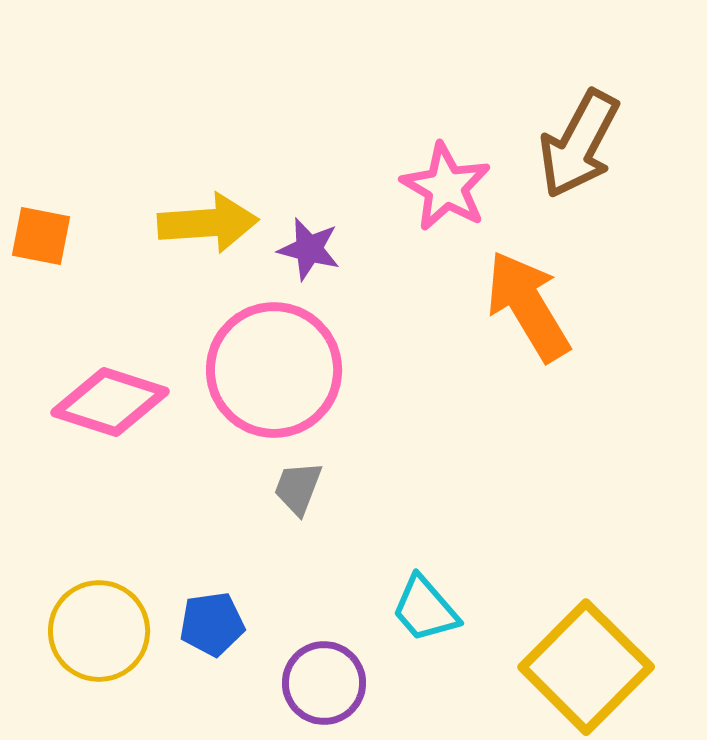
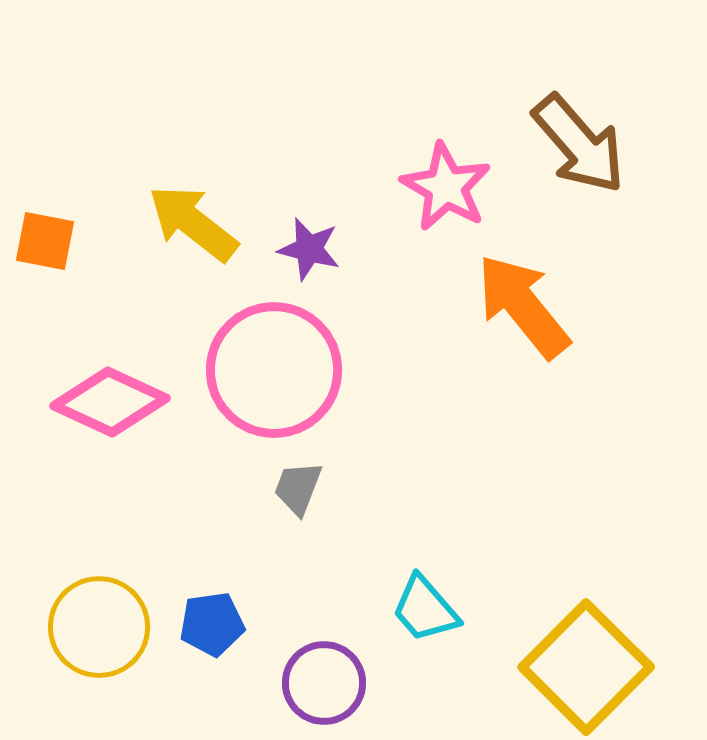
brown arrow: rotated 69 degrees counterclockwise
yellow arrow: moved 15 px left; rotated 138 degrees counterclockwise
orange square: moved 4 px right, 5 px down
orange arrow: moved 5 px left; rotated 8 degrees counterclockwise
pink diamond: rotated 7 degrees clockwise
yellow circle: moved 4 px up
